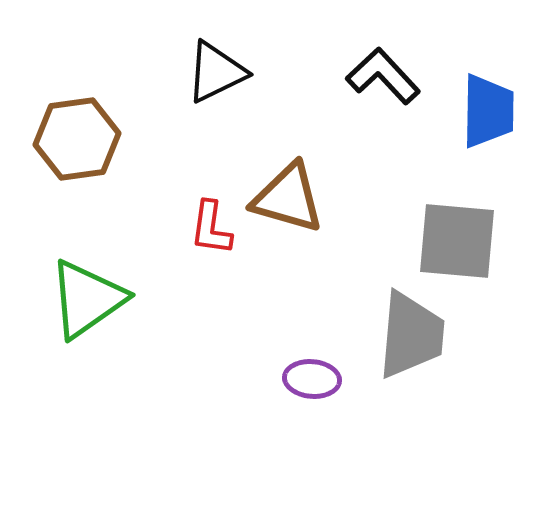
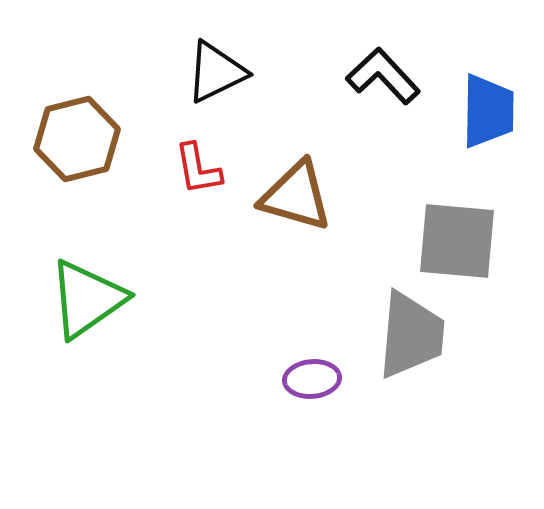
brown hexagon: rotated 6 degrees counterclockwise
brown triangle: moved 8 px right, 2 px up
red L-shape: moved 13 px left, 59 px up; rotated 18 degrees counterclockwise
purple ellipse: rotated 10 degrees counterclockwise
